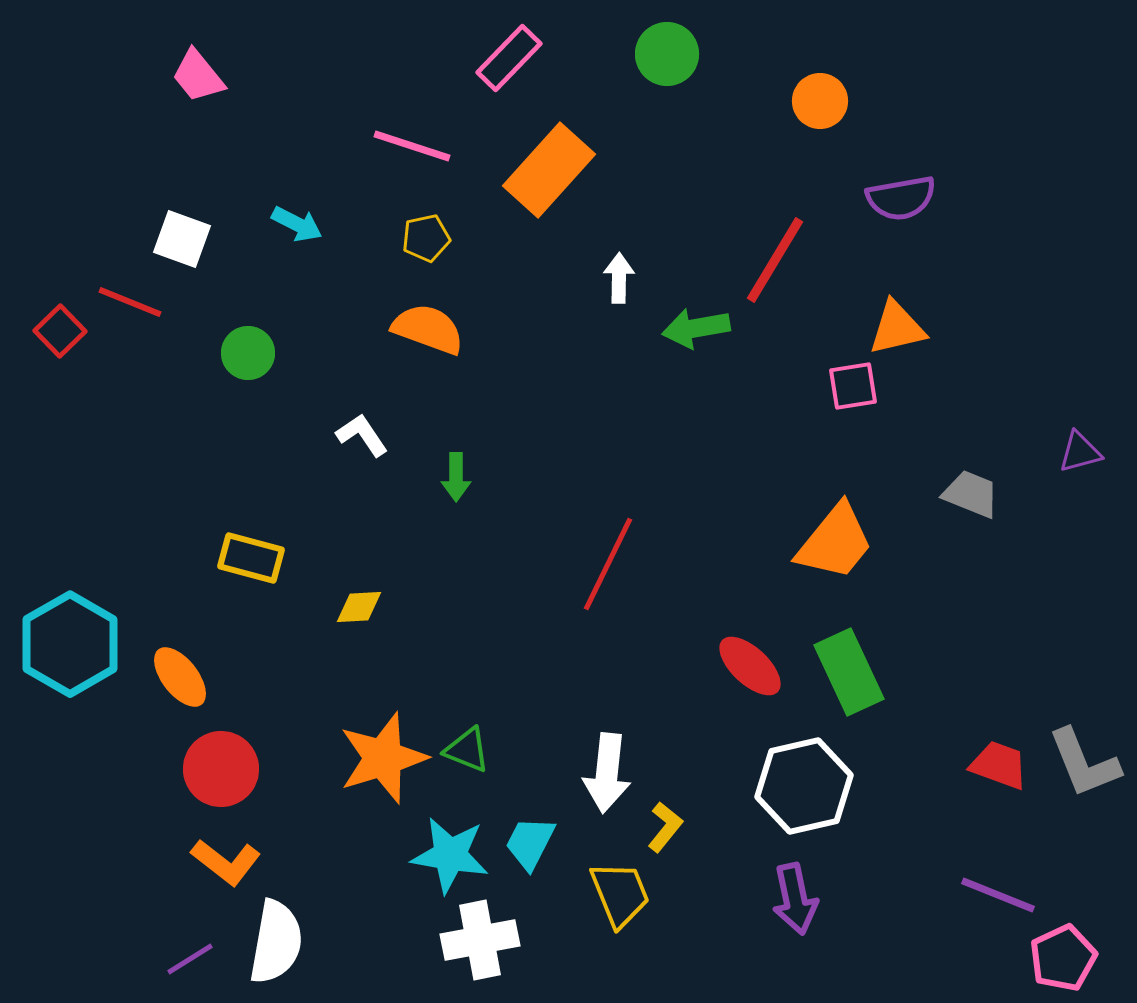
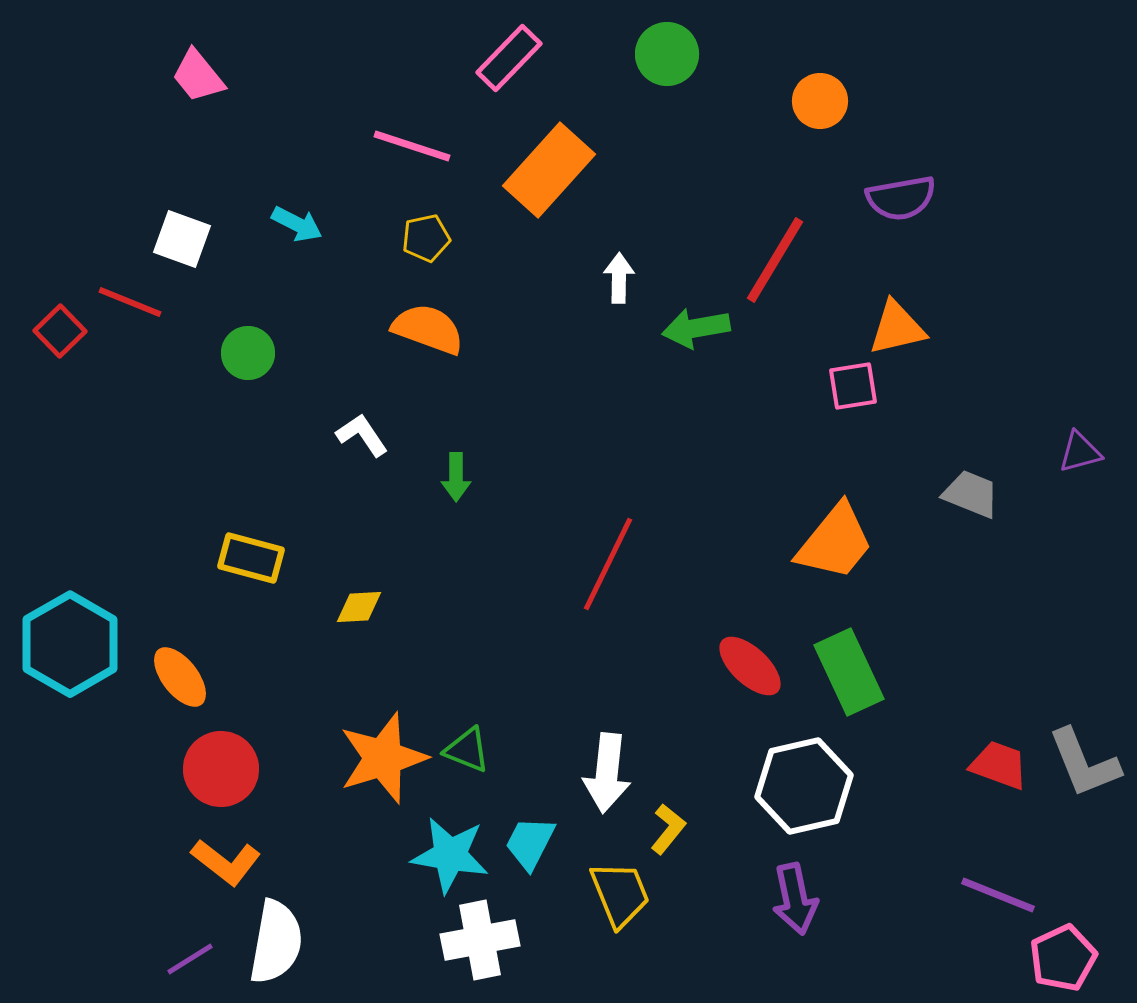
yellow L-shape at (665, 827): moved 3 px right, 2 px down
